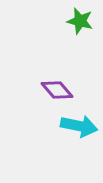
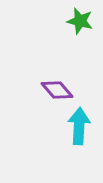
cyan arrow: rotated 99 degrees counterclockwise
